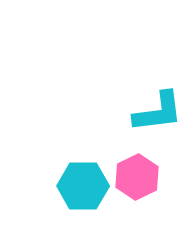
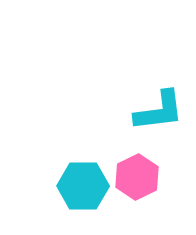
cyan L-shape: moved 1 px right, 1 px up
